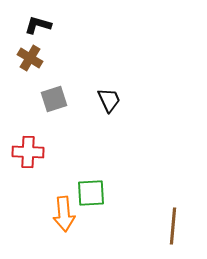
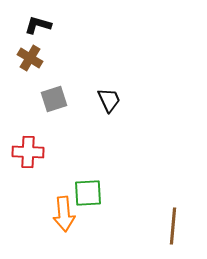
green square: moved 3 px left
